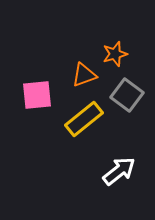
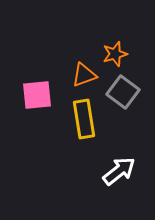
gray square: moved 4 px left, 3 px up
yellow rectangle: rotated 60 degrees counterclockwise
